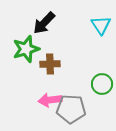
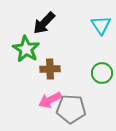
green star: rotated 24 degrees counterclockwise
brown cross: moved 5 px down
green circle: moved 11 px up
pink arrow: rotated 20 degrees counterclockwise
